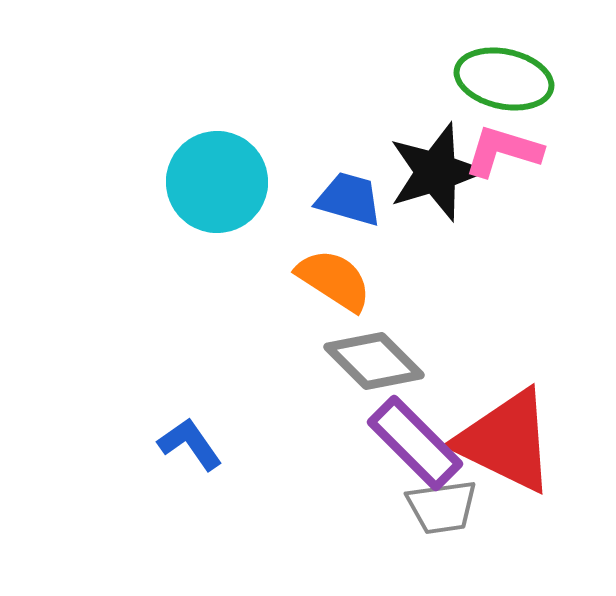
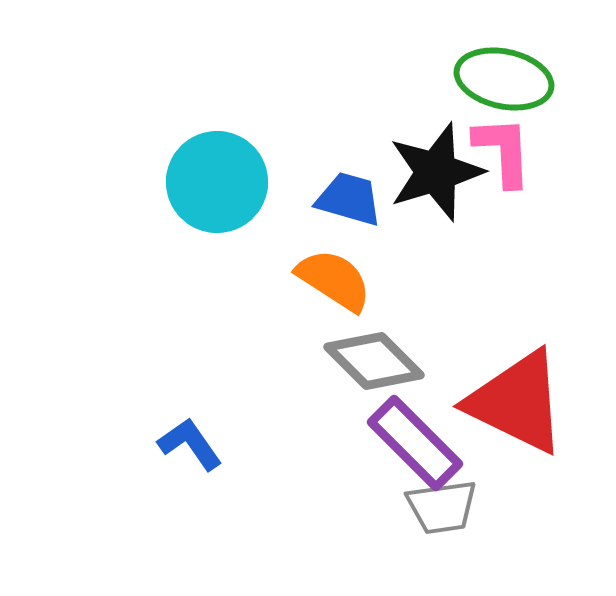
pink L-shape: rotated 70 degrees clockwise
red triangle: moved 11 px right, 39 px up
